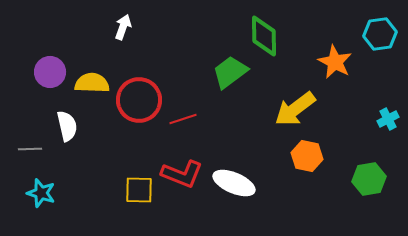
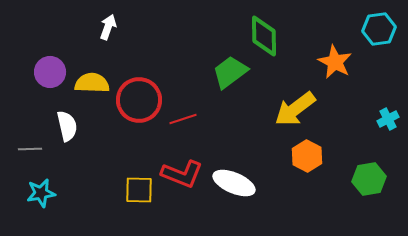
white arrow: moved 15 px left
cyan hexagon: moved 1 px left, 5 px up
orange hexagon: rotated 16 degrees clockwise
cyan star: rotated 28 degrees counterclockwise
